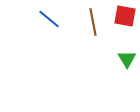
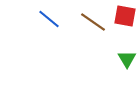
brown line: rotated 44 degrees counterclockwise
